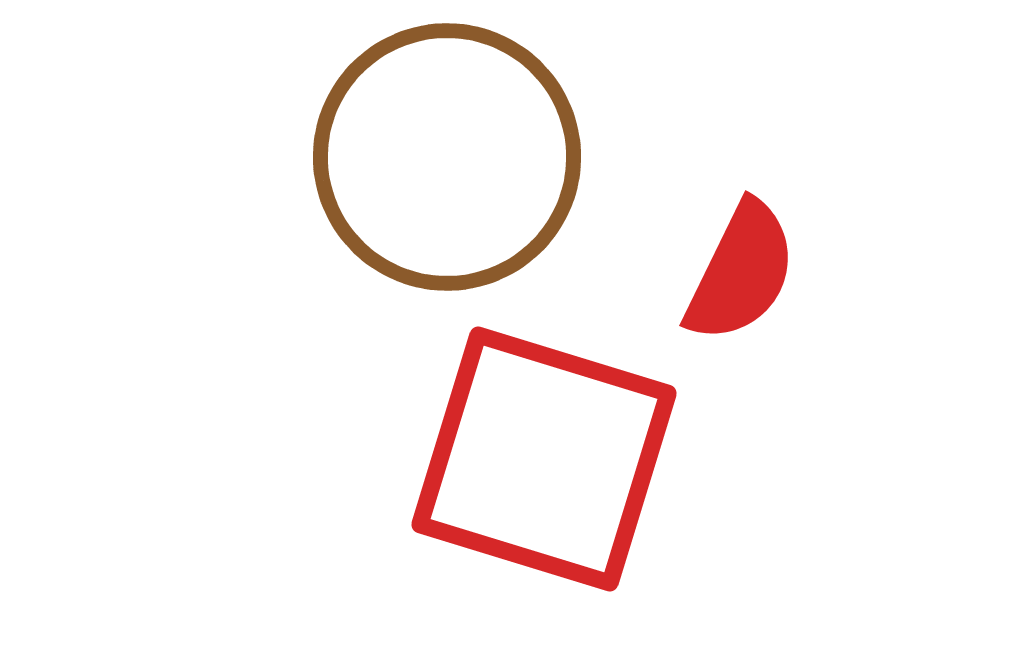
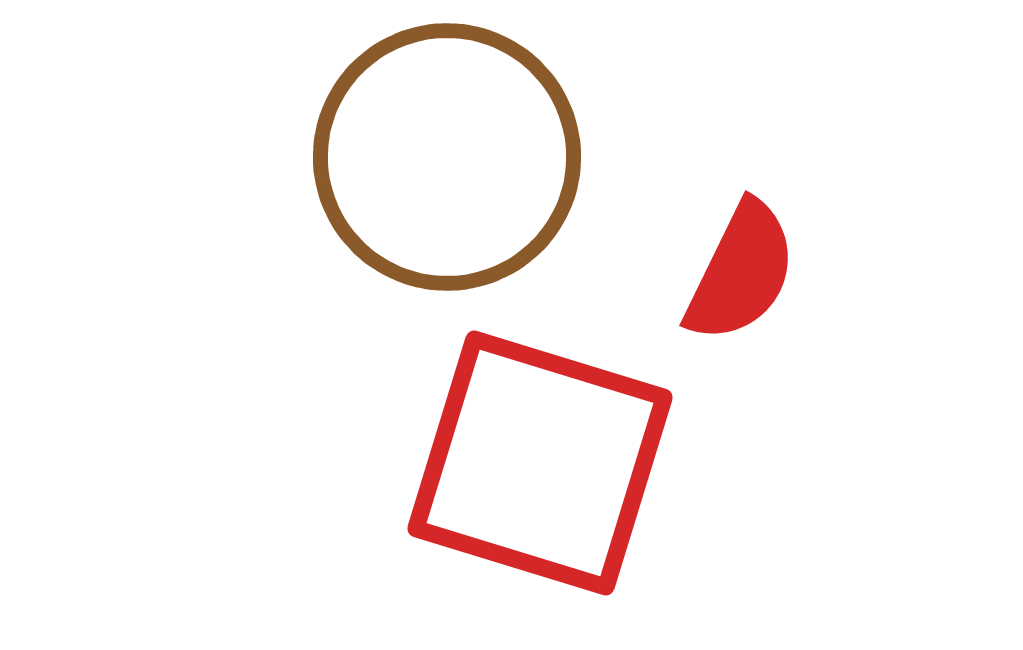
red square: moved 4 px left, 4 px down
